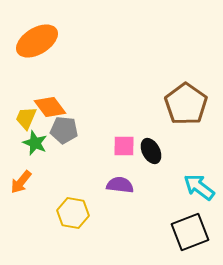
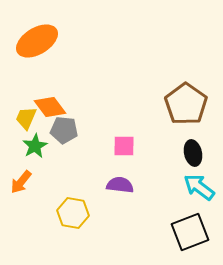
green star: moved 3 px down; rotated 20 degrees clockwise
black ellipse: moved 42 px right, 2 px down; rotated 15 degrees clockwise
